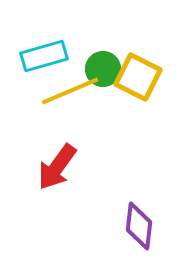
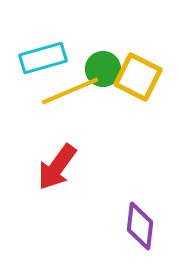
cyan rectangle: moved 1 px left, 2 px down
purple diamond: moved 1 px right
